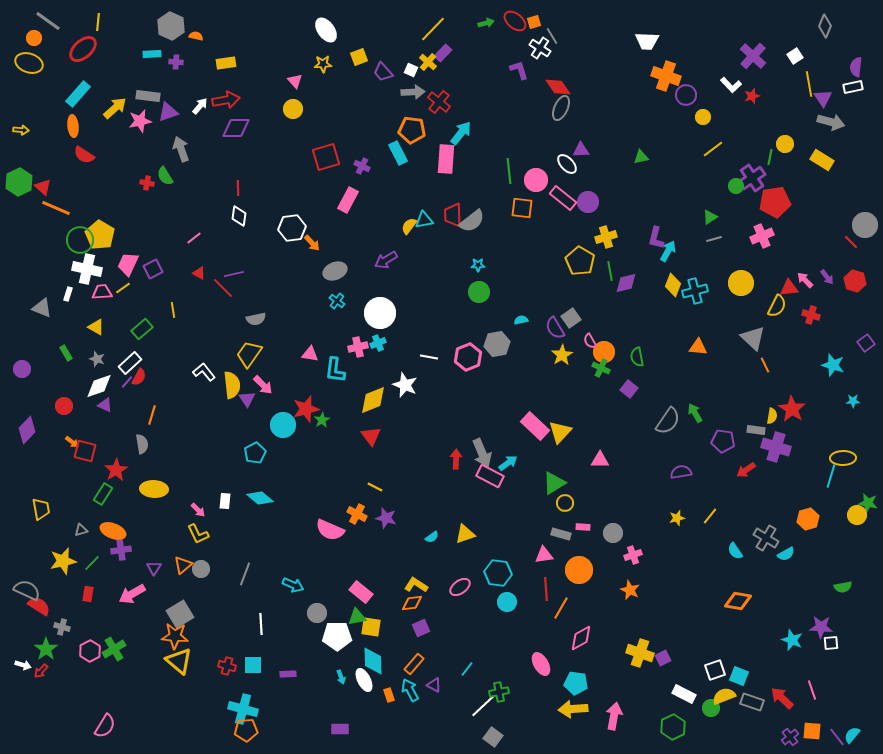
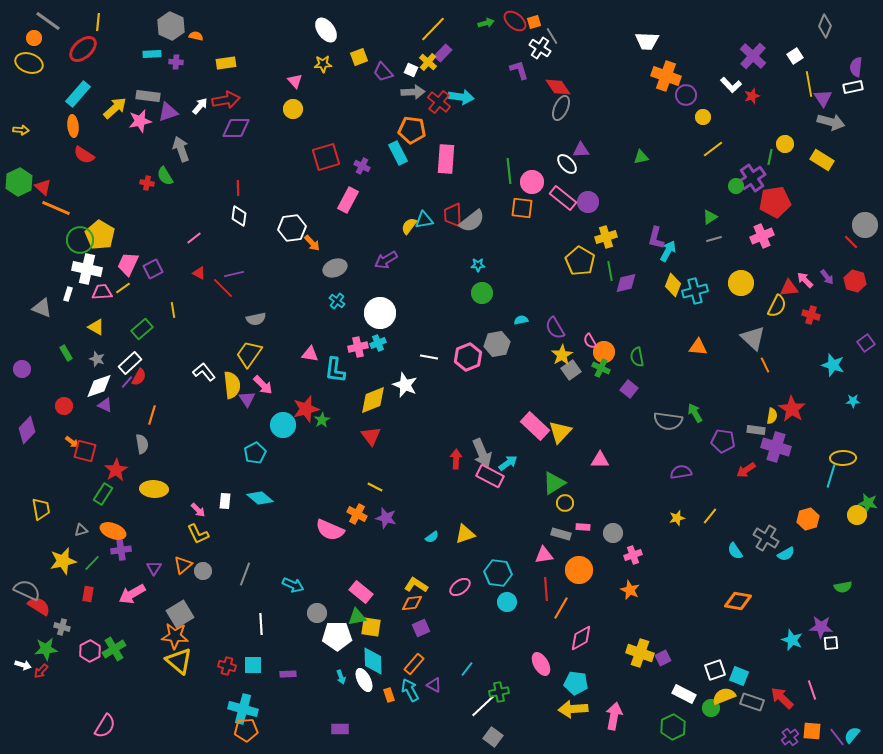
cyan arrow at (461, 133): moved 36 px up; rotated 60 degrees clockwise
pink circle at (536, 180): moved 4 px left, 2 px down
gray ellipse at (335, 271): moved 3 px up
green circle at (479, 292): moved 3 px right, 1 px down
gray square at (571, 318): moved 52 px down
gray semicircle at (668, 421): rotated 64 degrees clockwise
gray circle at (201, 569): moved 2 px right, 2 px down
green star at (46, 649): rotated 30 degrees clockwise
